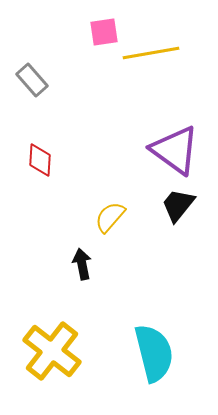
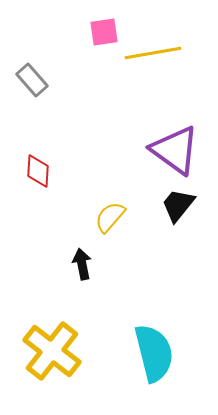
yellow line: moved 2 px right
red diamond: moved 2 px left, 11 px down
